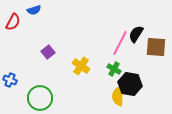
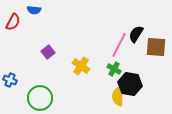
blue semicircle: rotated 24 degrees clockwise
pink line: moved 1 px left, 2 px down
